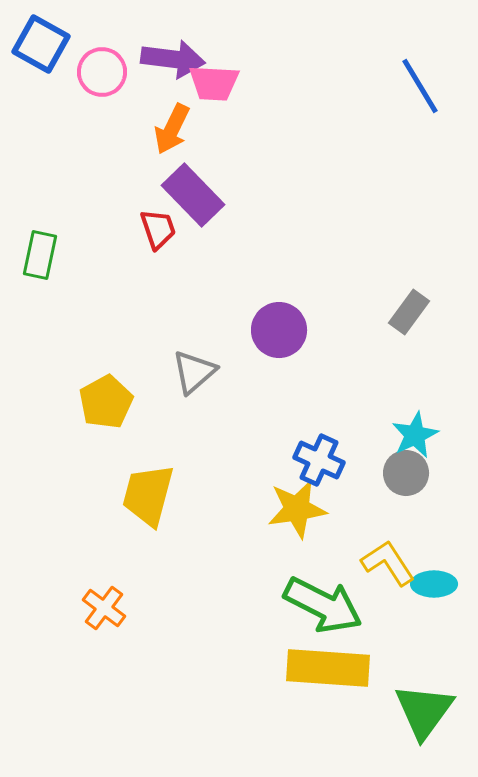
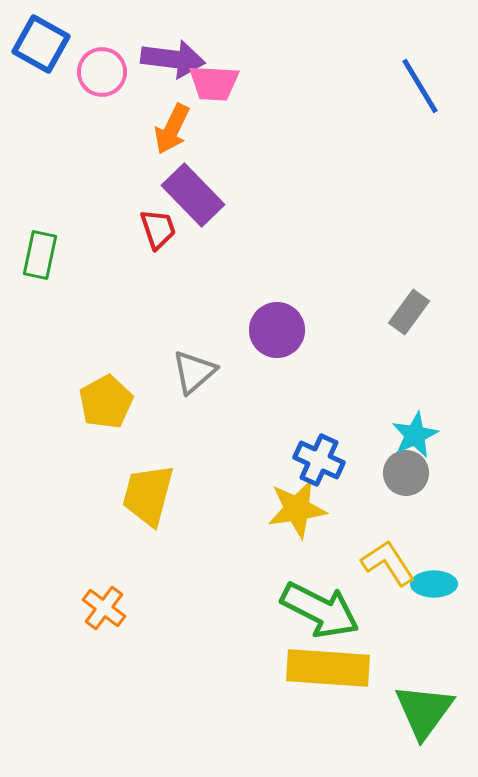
purple circle: moved 2 px left
green arrow: moved 3 px left, 5 px down
